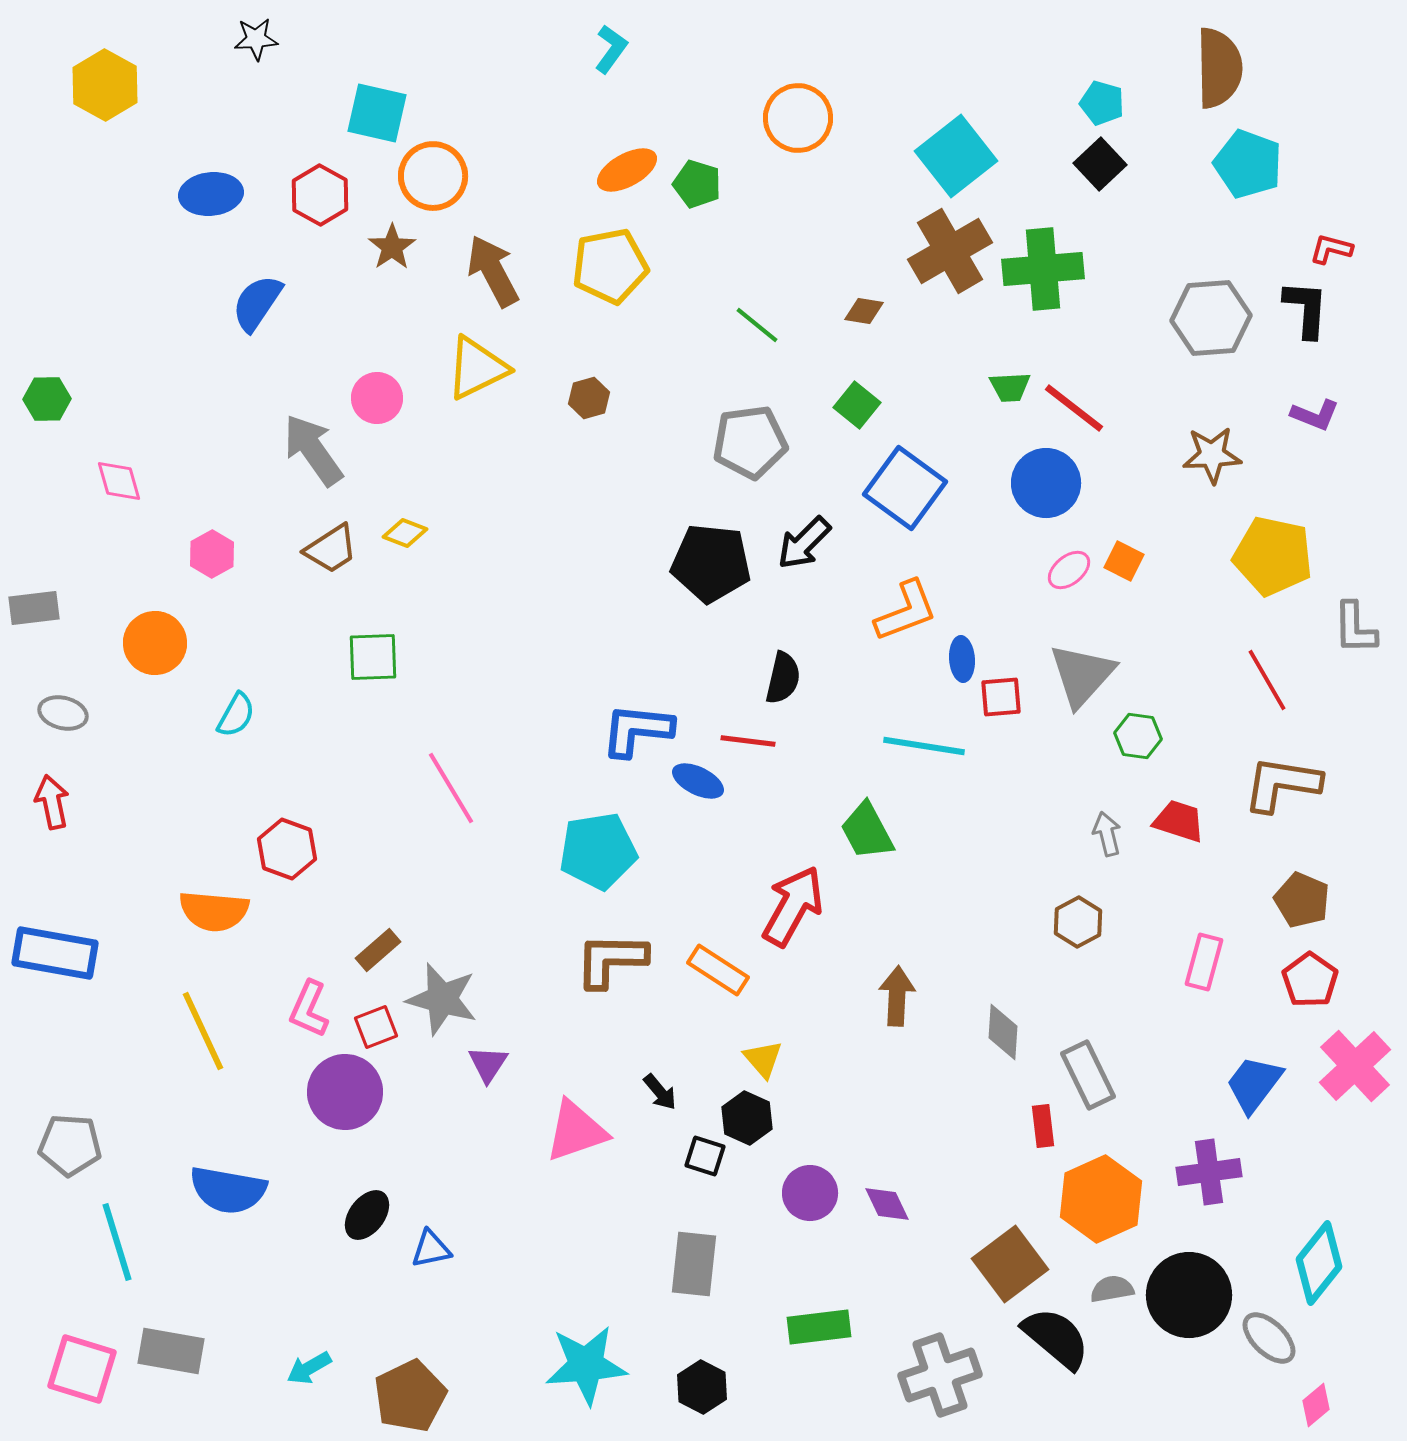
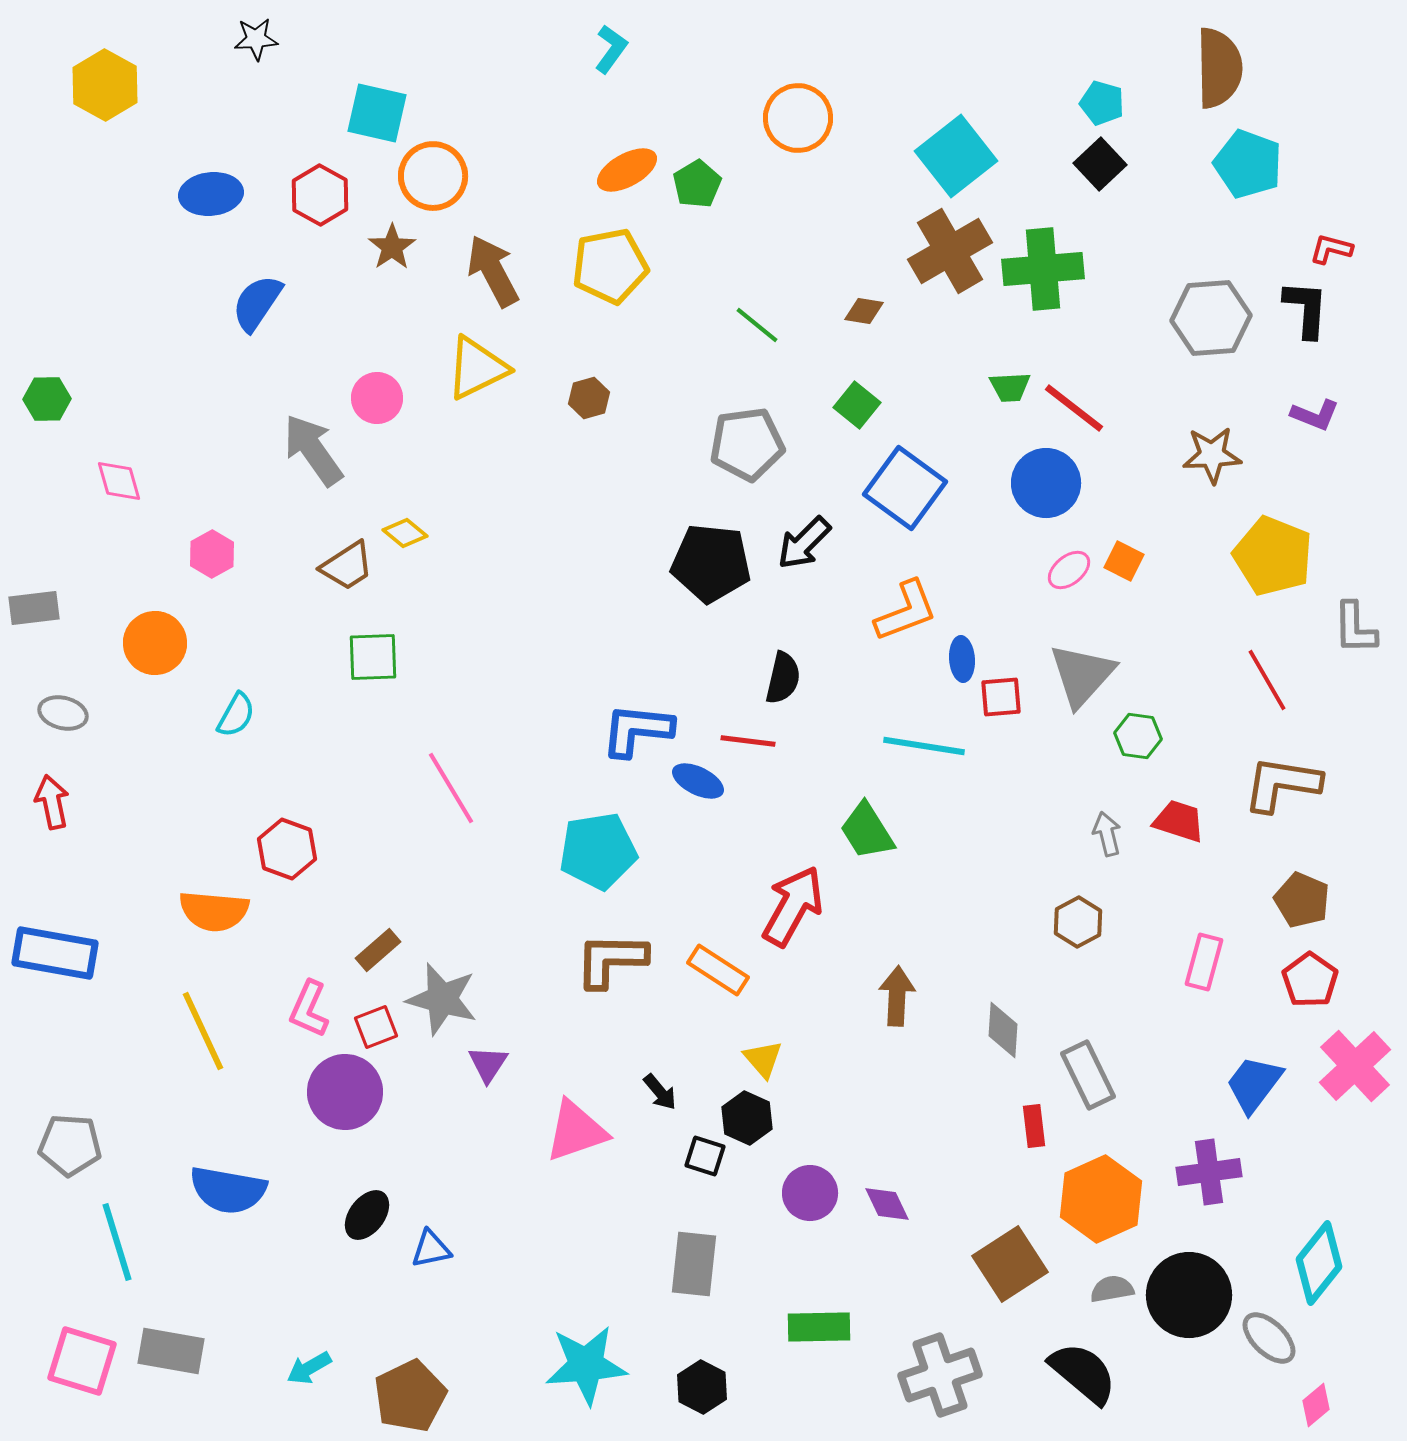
green pentagon at (697, 184): rotated 24 degrees clockwise
gray pentagon at (750, 442): moved 3 px left, 2 px down
yellow diamond at (405, 533): rotated 18 degrees clockwise
brown trapezoid at (331, 549): moved 16 px right, 17 px down
yellow pentagon at (1273, 556): rotated 10 degrees clockwise
green trapezoid at (867, 831): rotated 4 degrees counterclockwise
gray diamond at (1003, 1032): moved 2 px up
red rectangle at (1043, 1126): moved 9 px left
brown square at (1010, 1264): rotated 4 degrees clockwise
green rectangle at (819, 1327): rotated 6 degrees clockwise
black semicircle at (1056, 1338): moved 27 px right, 35 px down
pink square at (82, 1369): moved 8 px up
